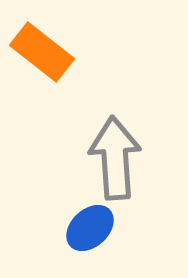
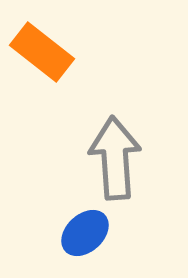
blue ellipse: moved 5 px left, 5 px down
